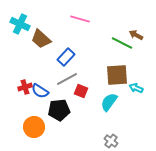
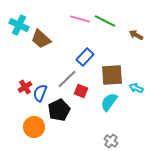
cyan cross: moved 1 px left, 1 px down
green line: moved 17 px left, 22 px up
blue rectangle: moved 19 px right
brown square: moved 5 px left
gray line: rotated 15 degrees counterclockwise
red cross: rotated 16 degrees counterclockwise
blue semicircle: moved 2 px down; rotated 78 degrees clockwise
black pentagon: rotated 20 degrees counterclockwise
